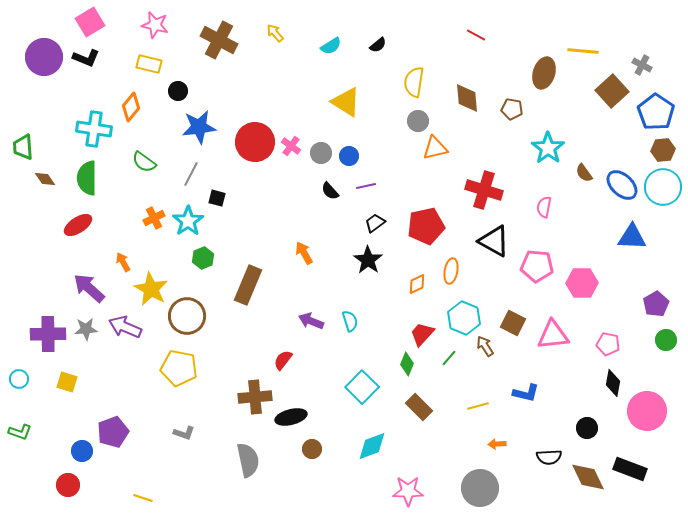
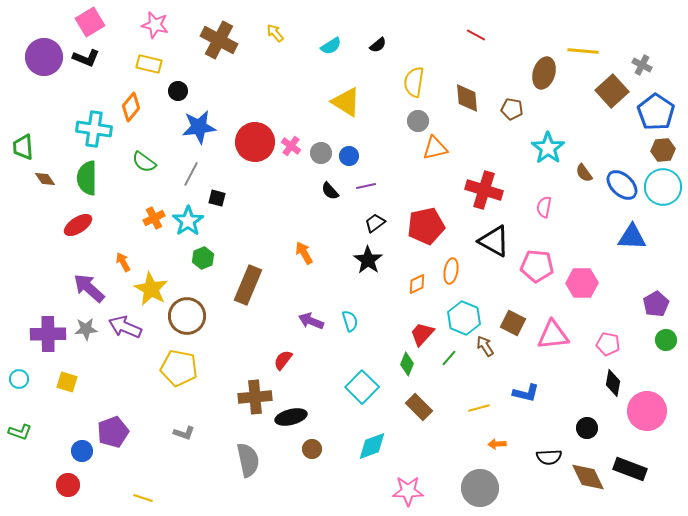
yellow line at (478, 406): moved 1 px right, 2 px down
